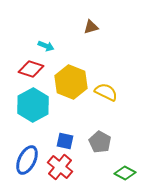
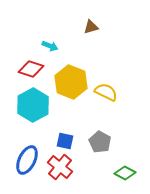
cyan arrow: moved 4 px right
